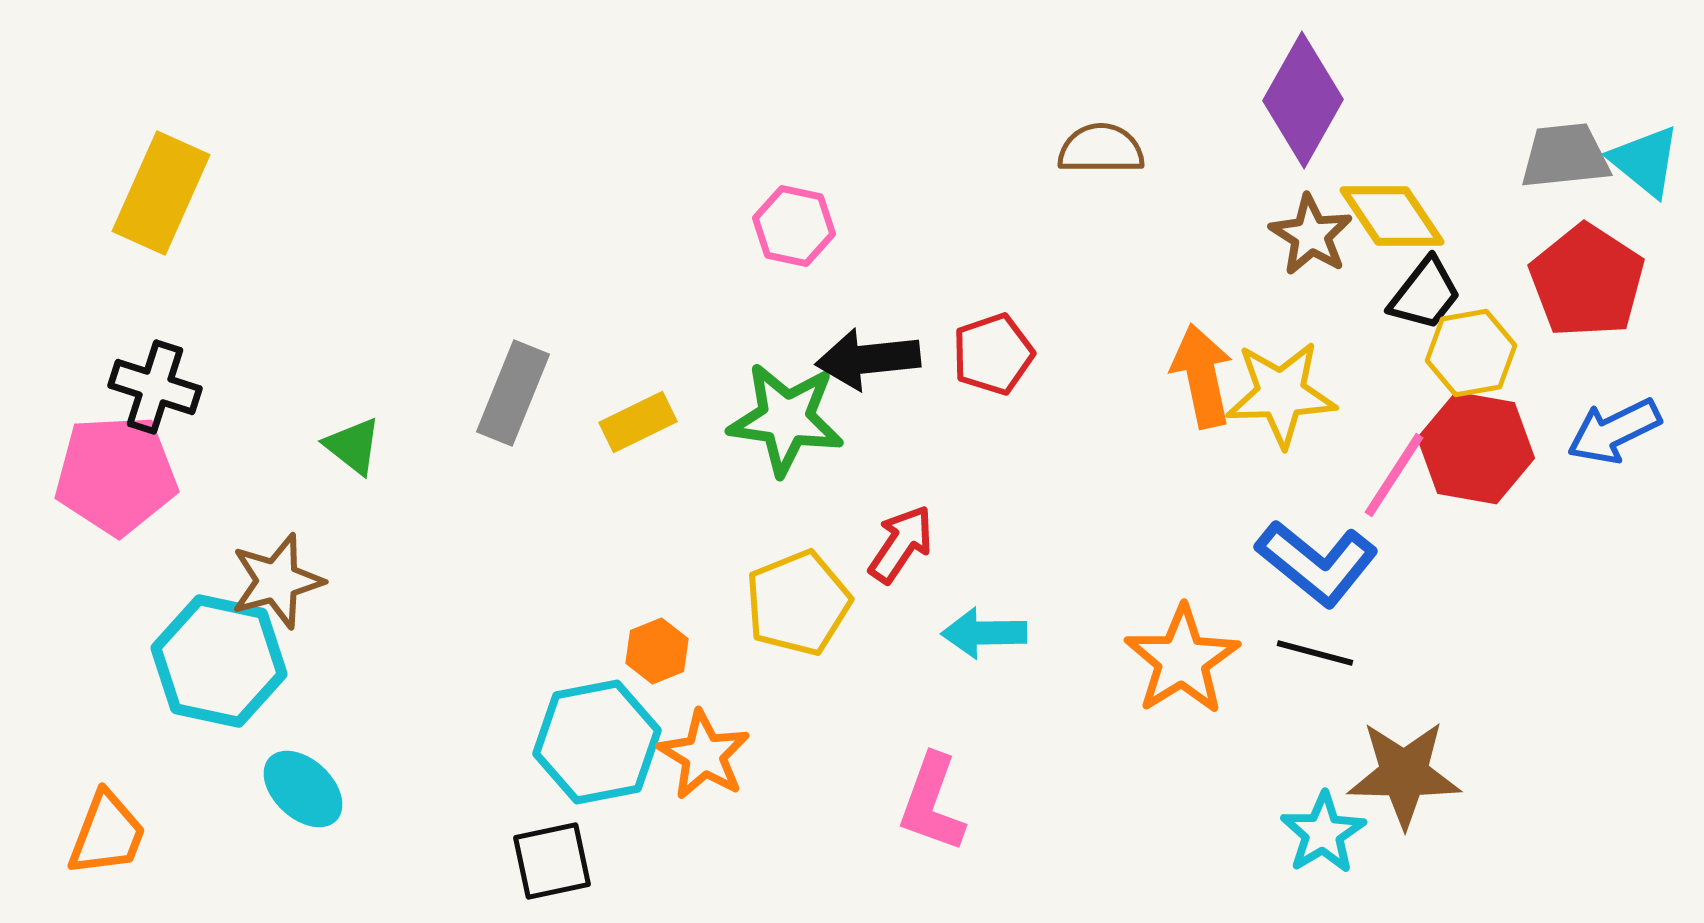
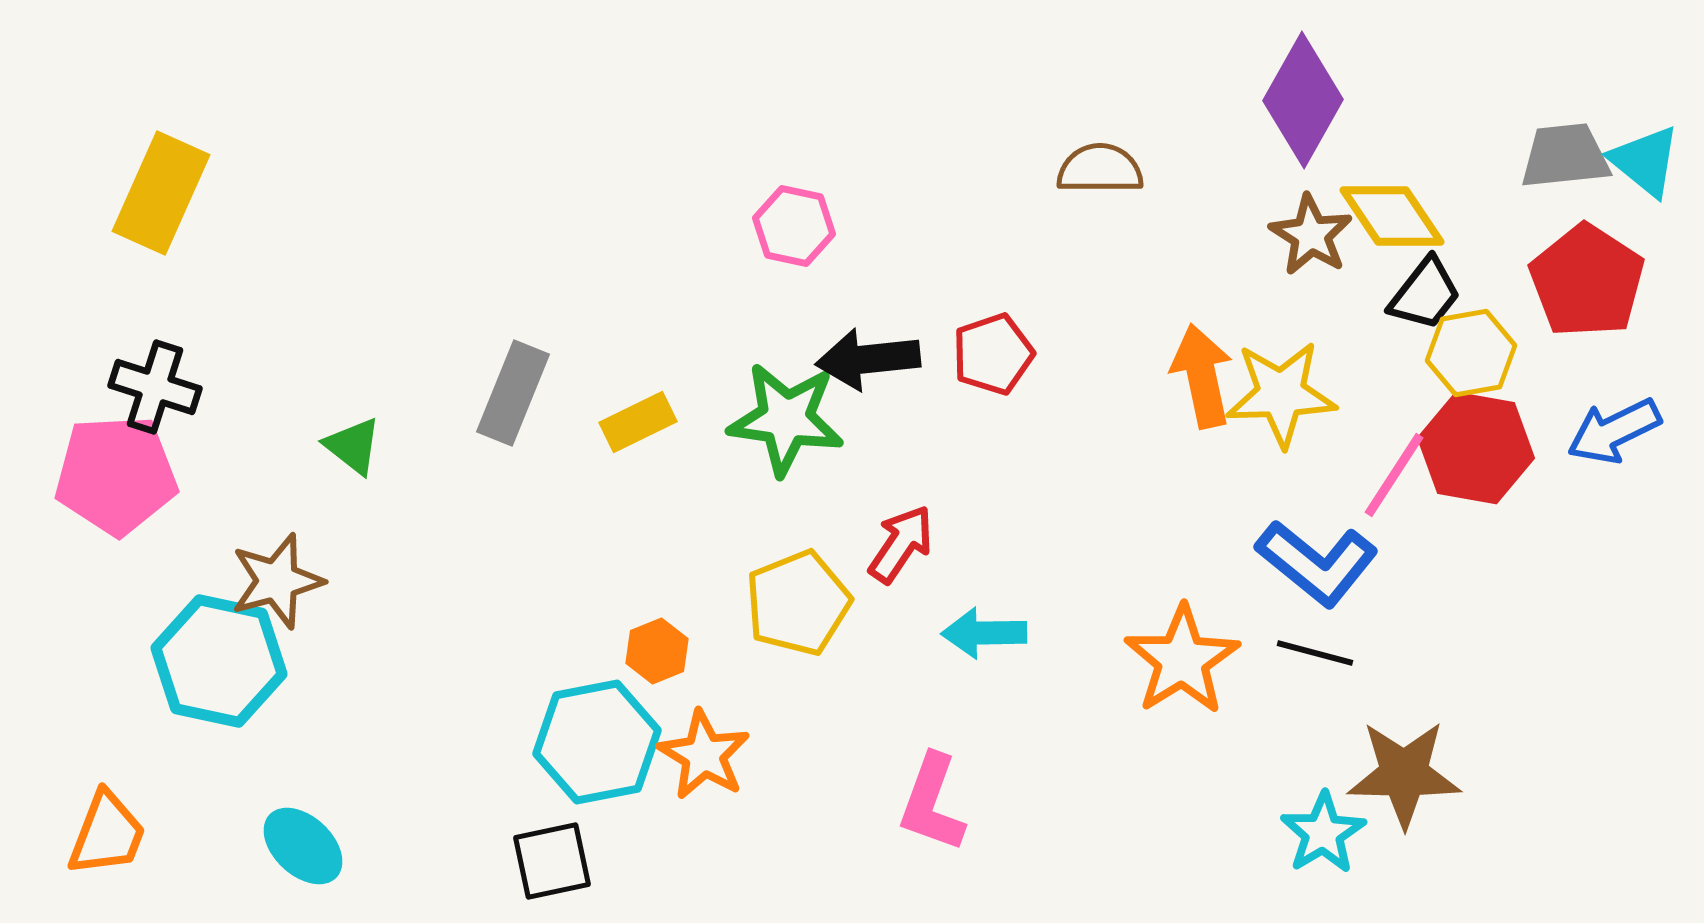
brown semicircle at (1101, 149): moved 1 px left, 20 px down
cyan ellipse at (303, 789): moved 57 px down
